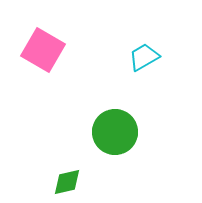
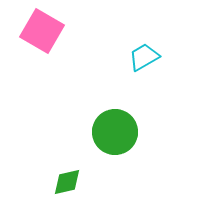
pink square: moved 1 px left, 19 px up
